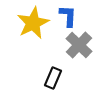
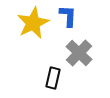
gray cross: moved 8 px down
black rectangle: rotated 10 degrees counterclockwise
